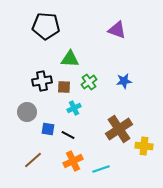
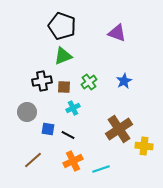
black pentagon: moved 16 px right; rotated 16 degrees clockwise
purple triangle: moved 3 px down
green triangle: moved 7 px left, 3 px up; rotated 24 degrees counterclockwise
blue star: rotated 21 degrees counterclockwise
cyan cross: moved 1 px left
